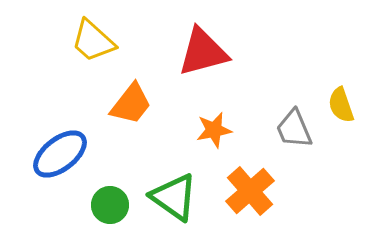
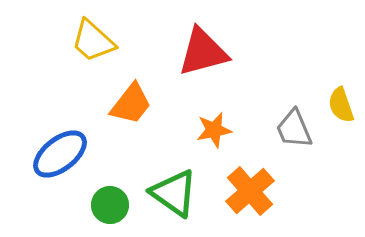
green triangle: moved 4 px up
